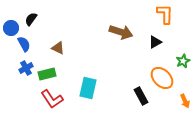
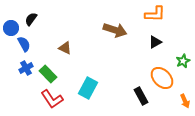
orange L-shape: moved 10 px left; rotated 90 degrees clockwise
brown arrow: moved 6 px left, 2 px up
brown triangle: moved 7 px right
green rectangle: moved 1 px right; rotated 60 degrees clockwise
cyan rectangle: rotated 15 degrees clockwise
